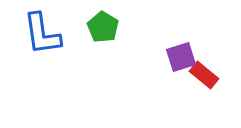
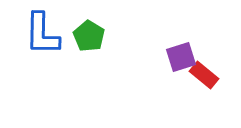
green pentagon: moved 14 px left, 9 px down
blue L-shape: rotated 9 degrees clockwise
